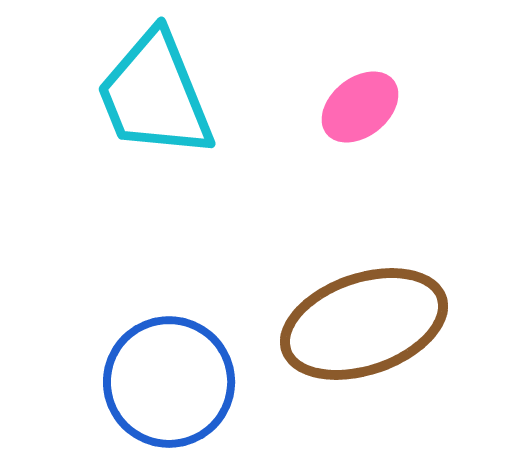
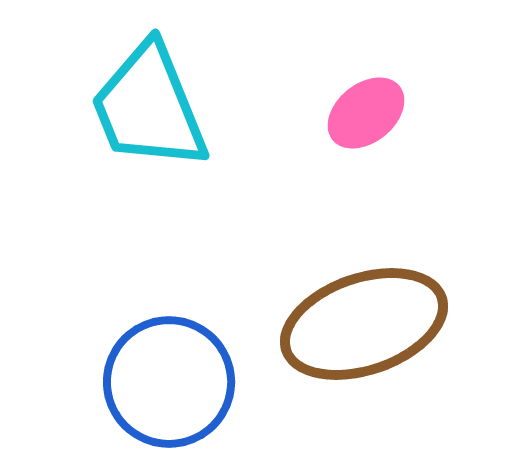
cyan trapezoid: moved 6 px left, 12 px down
pink ellipse: moved 6 px right, 6 px down
